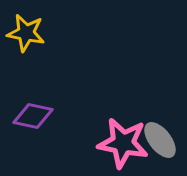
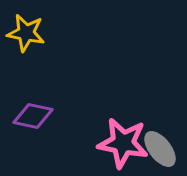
gray ellipse: moved 9 px down
